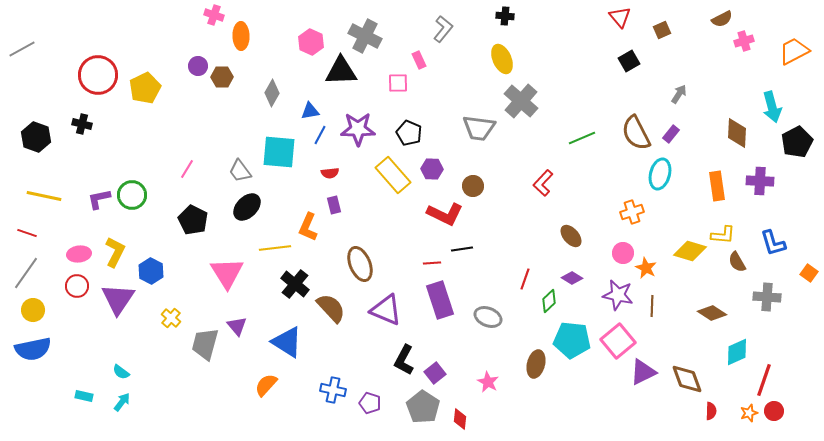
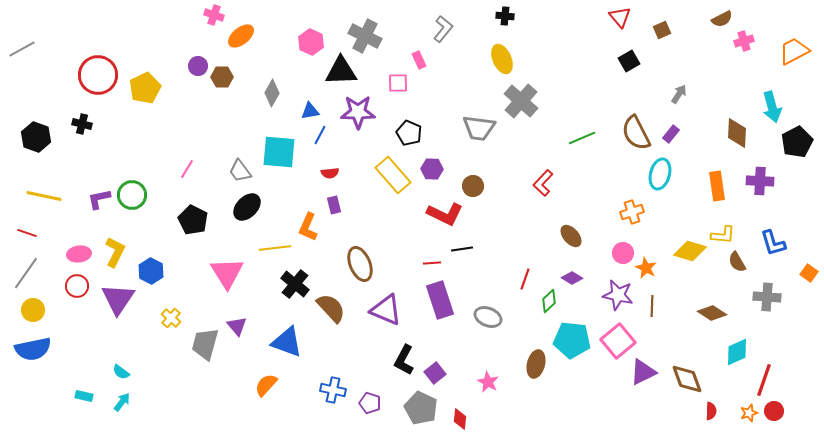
orange ellipse at (241, 36): rotated 52 degrees clockwise
purple star at (358, 129): moved 17 px up
blue triangle at (287, 342): rotated 12 degrees counterclockwise
gray pentagon at (423, 407): moved 2 px left, 1 px down; rotated 8 degrees counterclockwise
